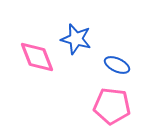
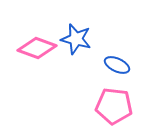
pink diamond: moved 9 px up; rotated 48 degrees counterclockwise
pink pentagon: moved 2 px right
